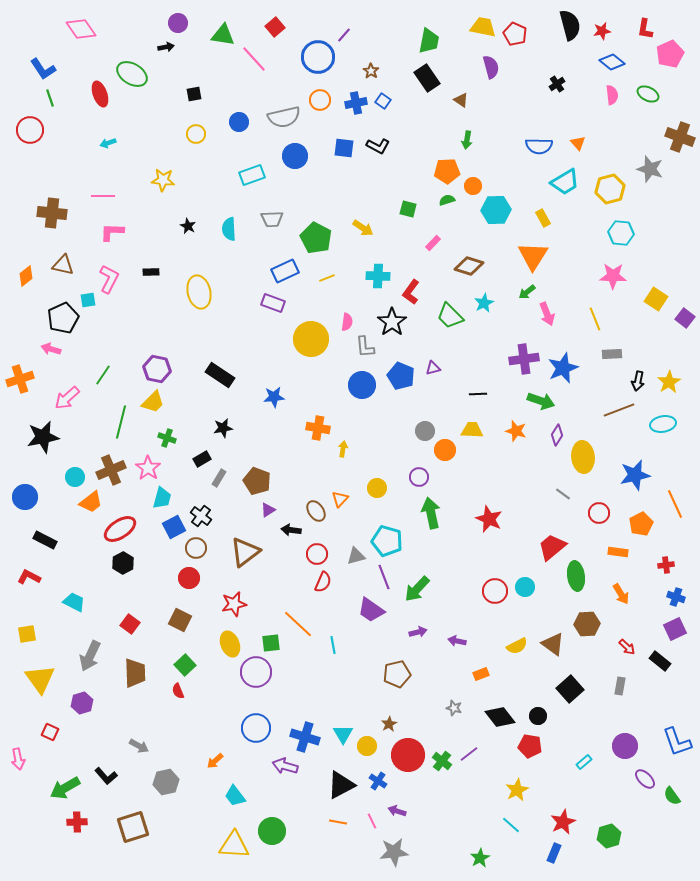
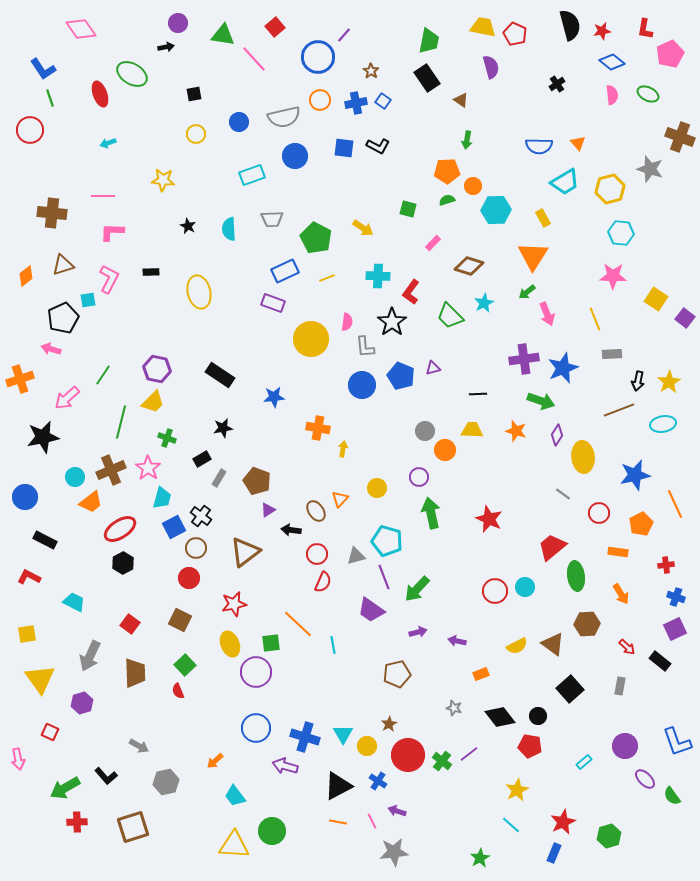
brown triangle at (63, 265): rotated 30 degrees counterclockwise
black triangle at (341, 785): moved 3 px left, 1 px down
